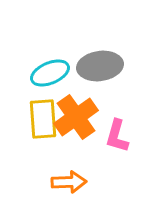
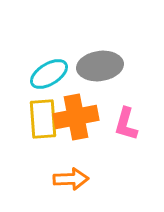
cyan ellipse: moved 1 px left, 1 px down; rotated 9 degrees counterclockwise
orange cross: rotated 24 degrees clockwise
pink L-shape: moved 9 px right, 12 px up
orange arrow: moved 2 px right, 3 px up
